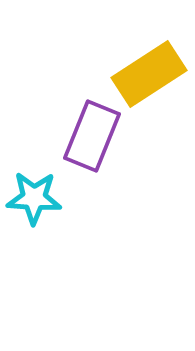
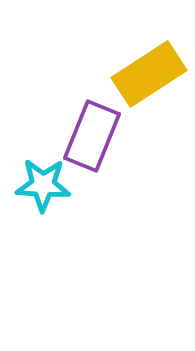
cyan star: moved 9 px right, 13 px up
